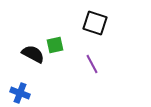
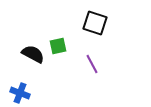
green square: moved 3 px right, 1 px down
